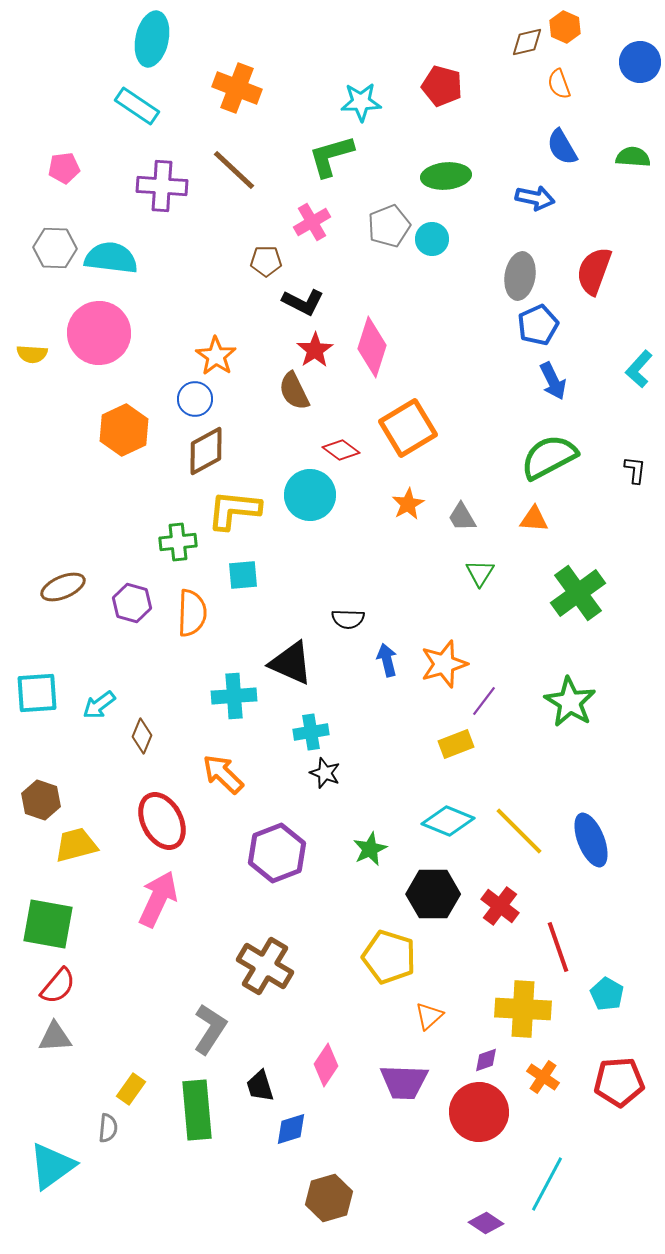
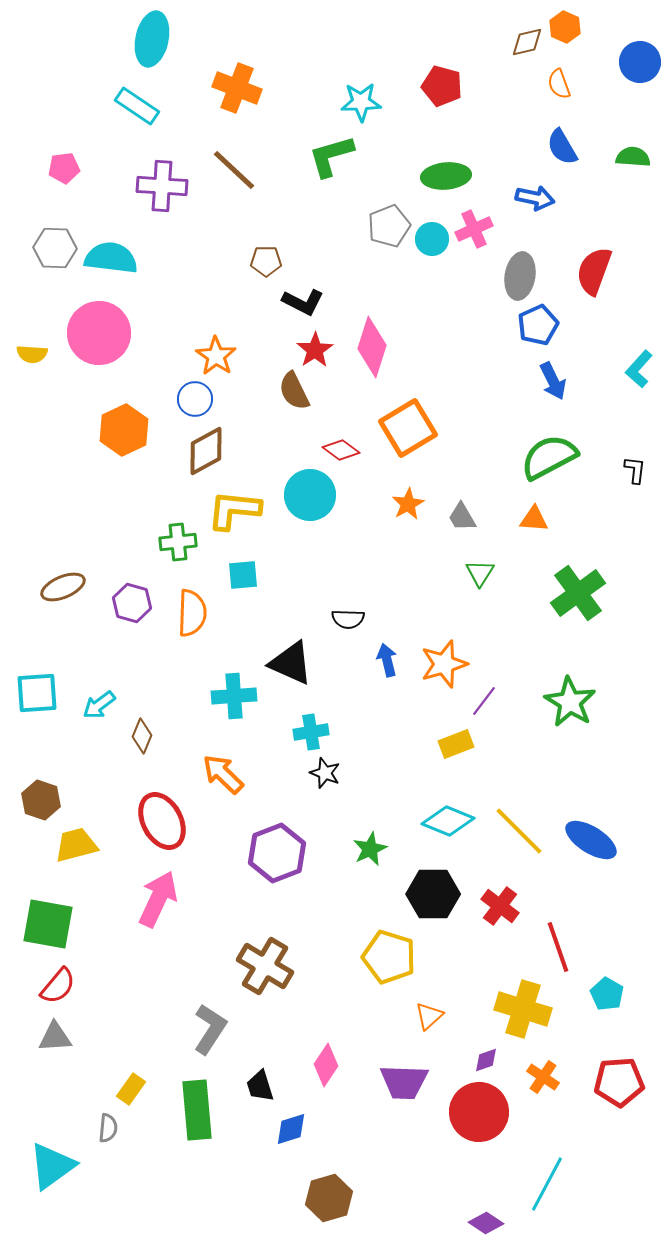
pink cross at (312, 222): moved 162 px right, 7 px down; rotated 6 degrees clockwise
blue ellipse at (591, 840): rotated 36 degrees counterclockwise
yellow cross at (523, 1009): rotated 14 degrees clockwise
